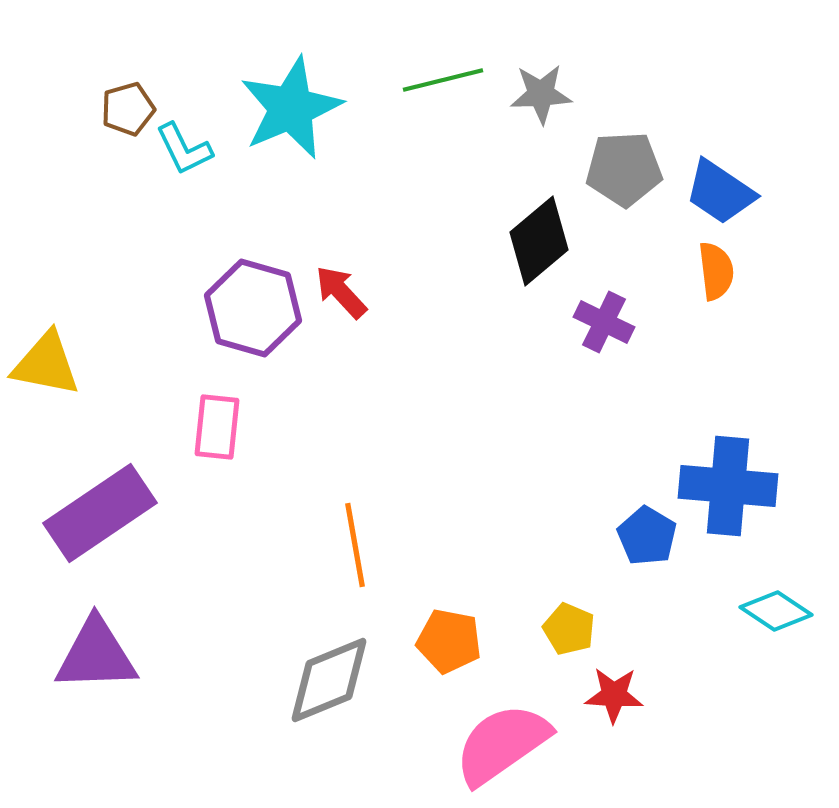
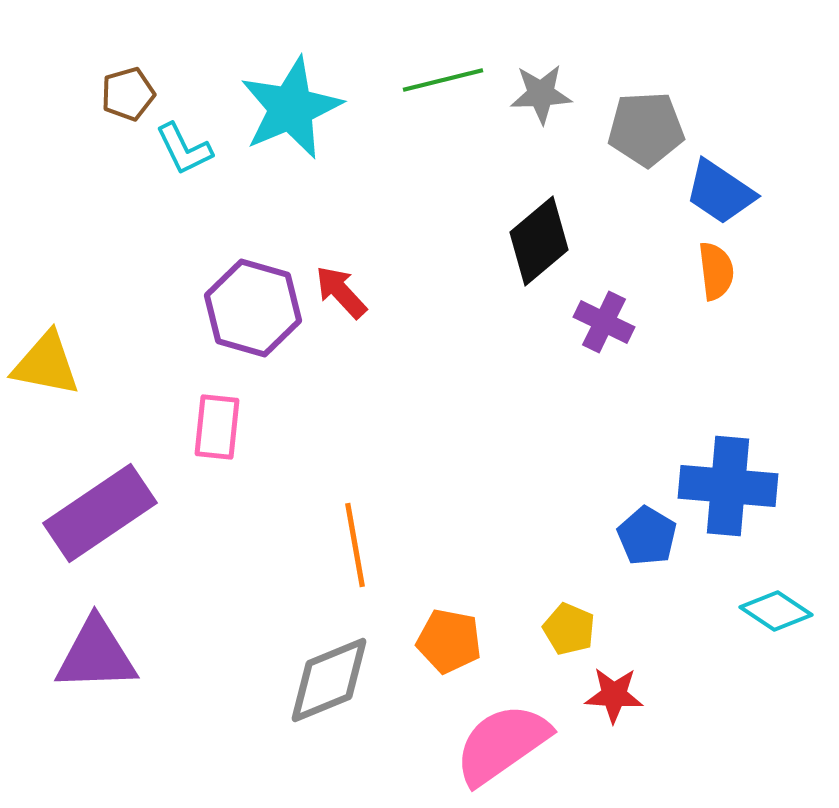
brown pentagon: moved 15 px up
gray pentagon: moved 22 px right, 40 px up
